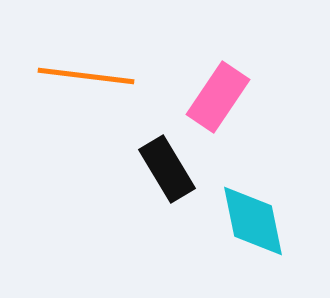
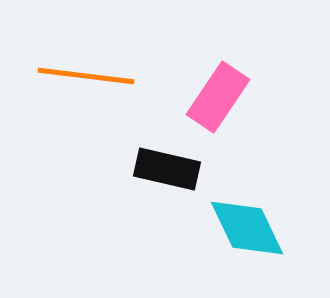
black rectangle: rotated 46 degrees counterclockwise
cyan diamond: moved 6 px left, 7 px down; rotated 14 degrees counterclockwise
